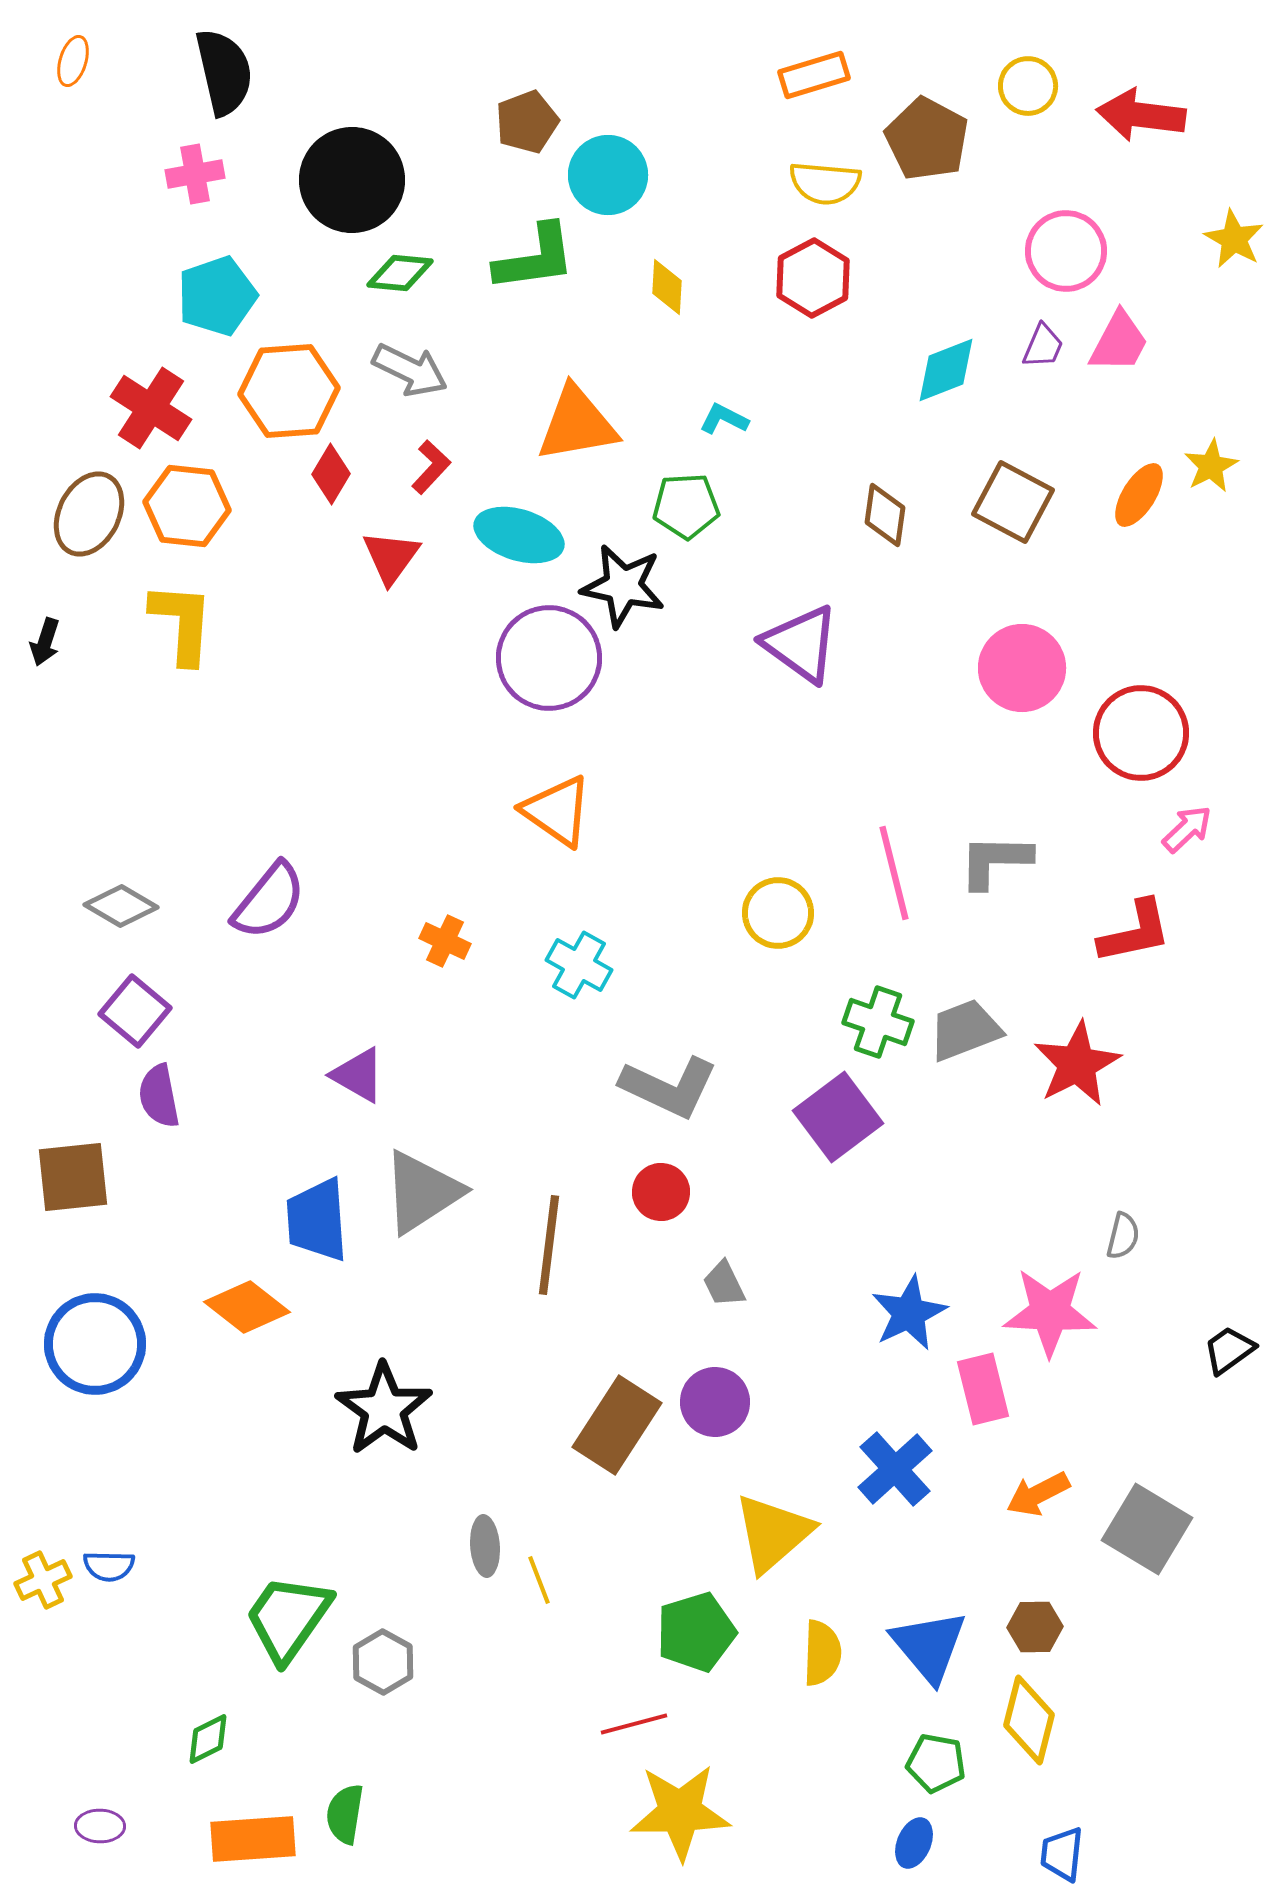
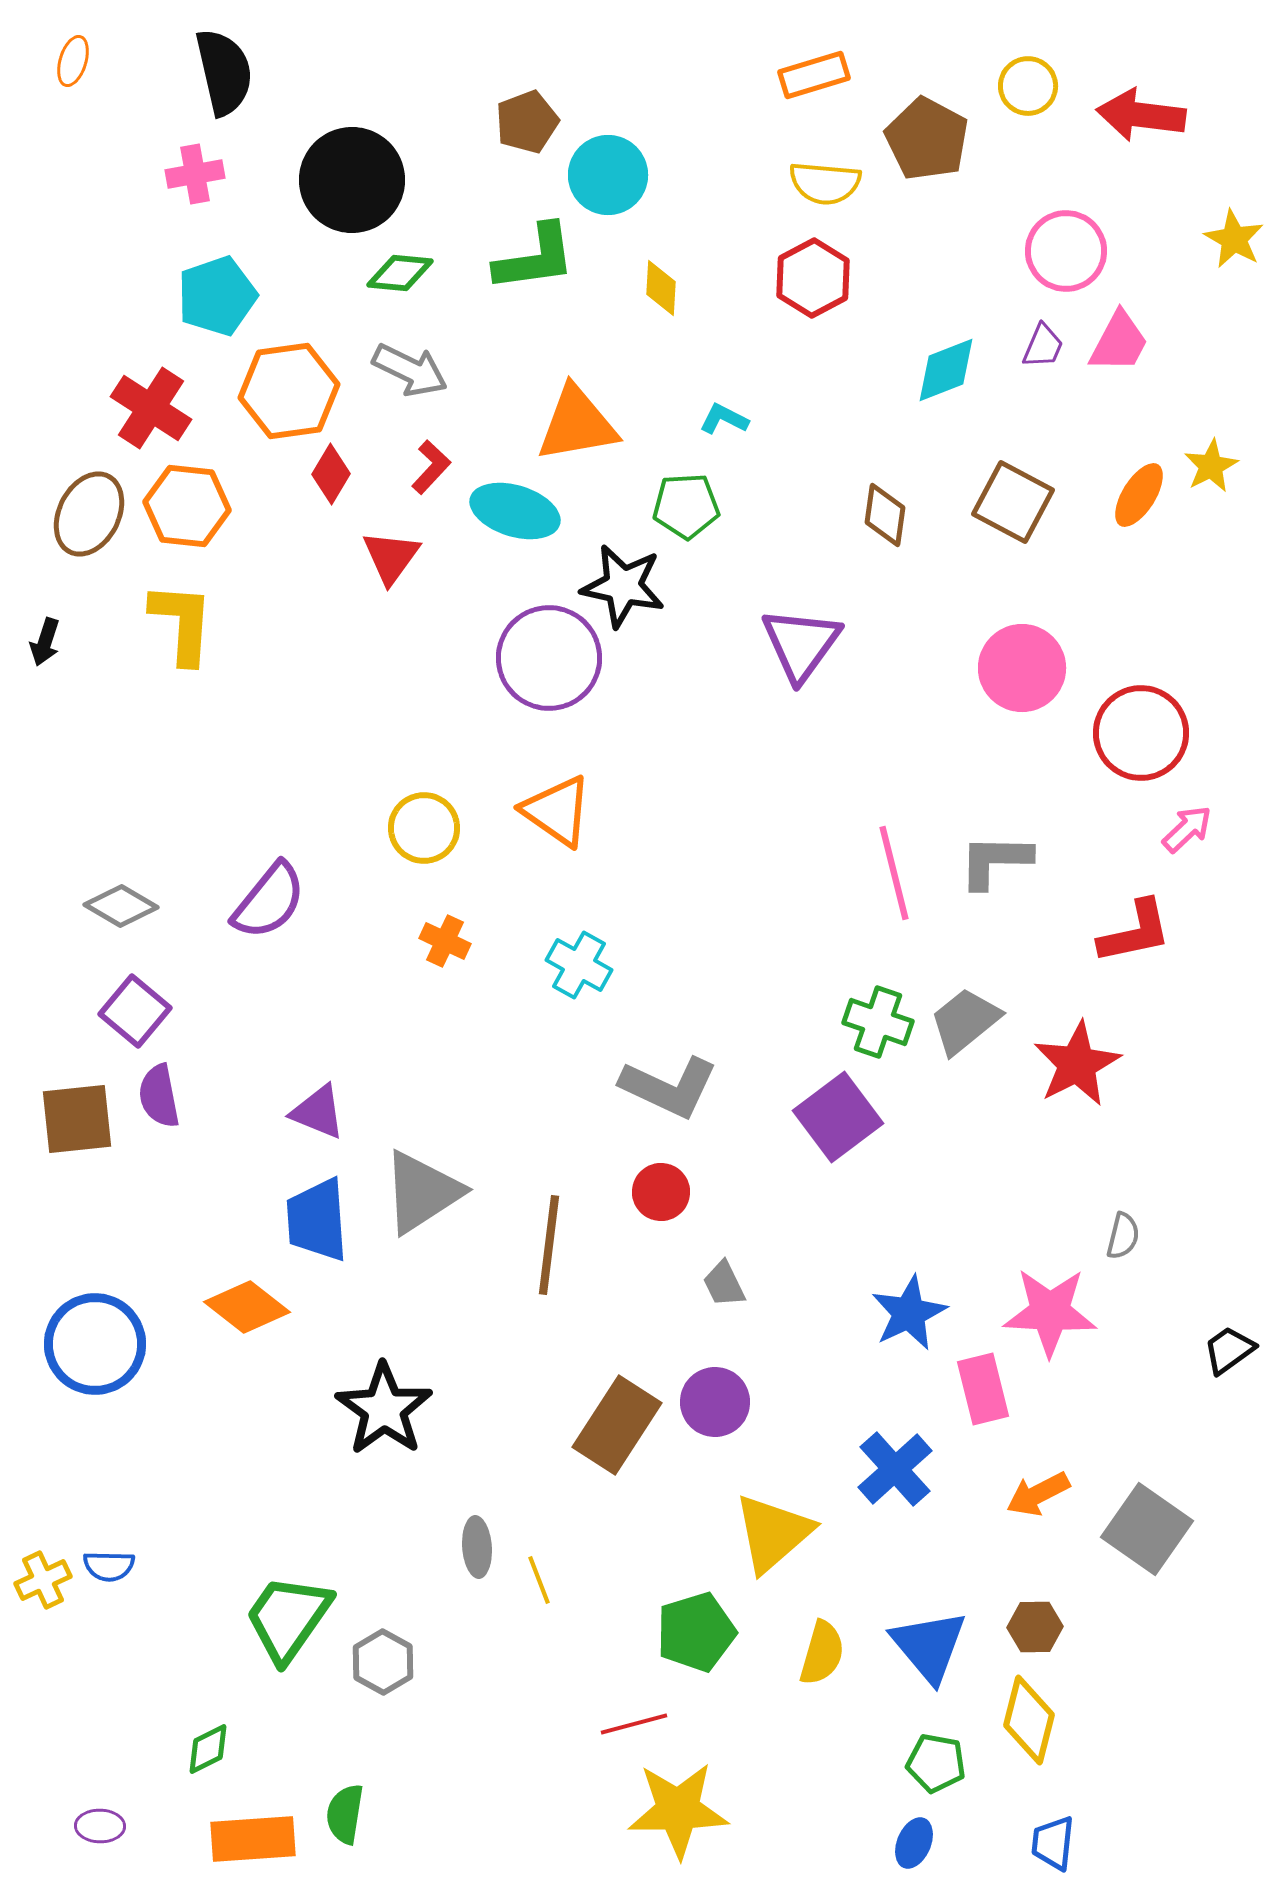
yellow diamond at (667, 287): moved 6 px left, 1 px down
orange hexagon at (289, 391): rotated 4 degrees counterclockwise
cyan ellipse at (519, 535): moved 4 px left, 24 px up
purple triangle at (801, 644): rotated 30 degrees clockwise
yellow circle at (778, 913): moved 354 px left, 85 px up
gray trapezoid at (965, 1030): moved 9 px up; rotated 18 degrees counterclockwise
purple triangle at (358, 1075): moved 40 px left, 37 px down; rotated 8 degrees counterclockwise
brown square at (73, 1177): moved 4 px right, 58 px up
gray square at (1147, 1529): rotated 4 degrees clockwise
gray ellipse at (485, 1546): moved 8 px left, 1 px down
yellow semicircle at (822, 1653): rotated 14 degrees clockwise
green diamond at (208, 1739): moved 10 px down
yellow star at (680, 1812): moved 2 px left, 2 px up
blue trapezoid at (1062, 1854): moved 9 px left, 11 px up
